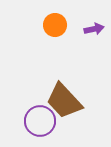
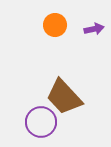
brown trapezoid: moved 4 px up
purple circle: moved 1 px right, 1 px down
